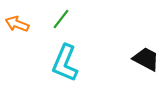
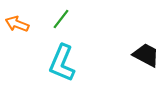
black trapezoid: moved 4 px up
cyan L-shape: moved 3 px left
